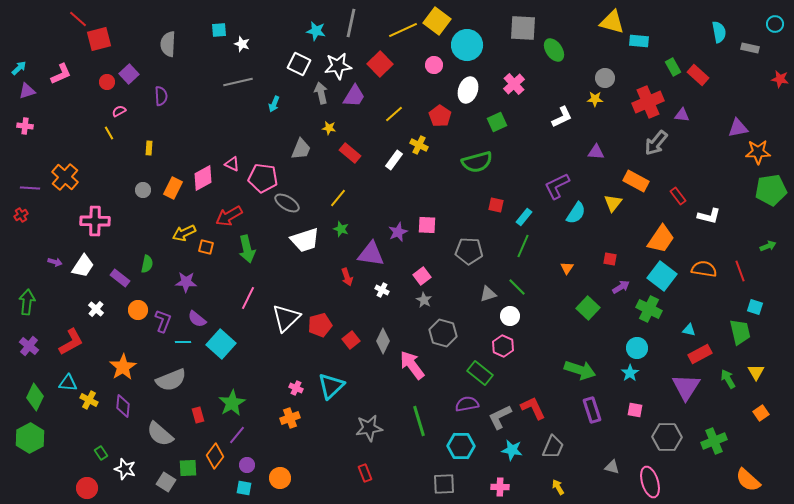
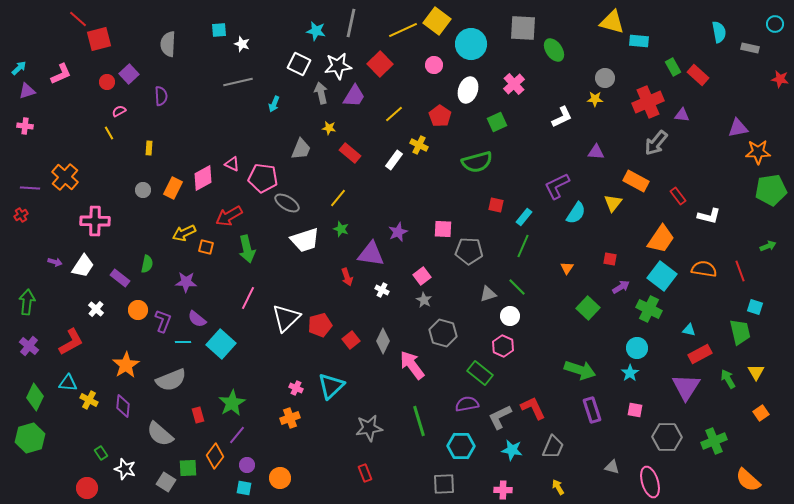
cyan circle at (467, 45): moved 4 px right, 1 px up
pink square at (427, 225): moved 16 px right, 4 px down
orange star at (123, 367): moved 3 px right, 2 px up
green hexagon at (30, 438): rotated 12 degrees clockwise
pink cross at (500, 487): moved 3 px right, 3 px down
